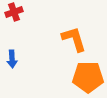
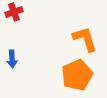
orange L-shape: moved 11 px right
orange pentagon: moved 11 px left, 2 px up; rotated 24 degrees counterclockwise
